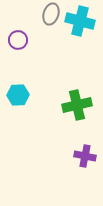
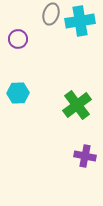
cyan cross: rotated 24 degrees counterclockwise
purple circle: moved 1 px up
cyan hexagon: moved 2 px up
green cross: rotated 24 degrees counterclockwise
